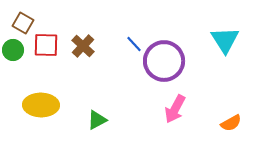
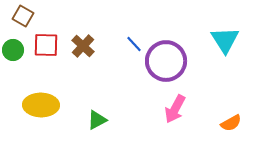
brown square: moved 7 px up
purple circle: moved 2 px right
